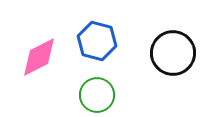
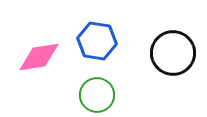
blue hexagon: rotated 6 degrees counterclockwise
pink diamond: rotated 18 degrees clockwise
